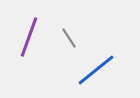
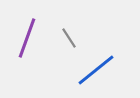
purple line: moved 2 px left, 1 px down
